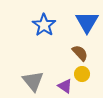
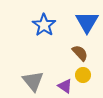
yellow circle: moved 1 px right, 1 px down
